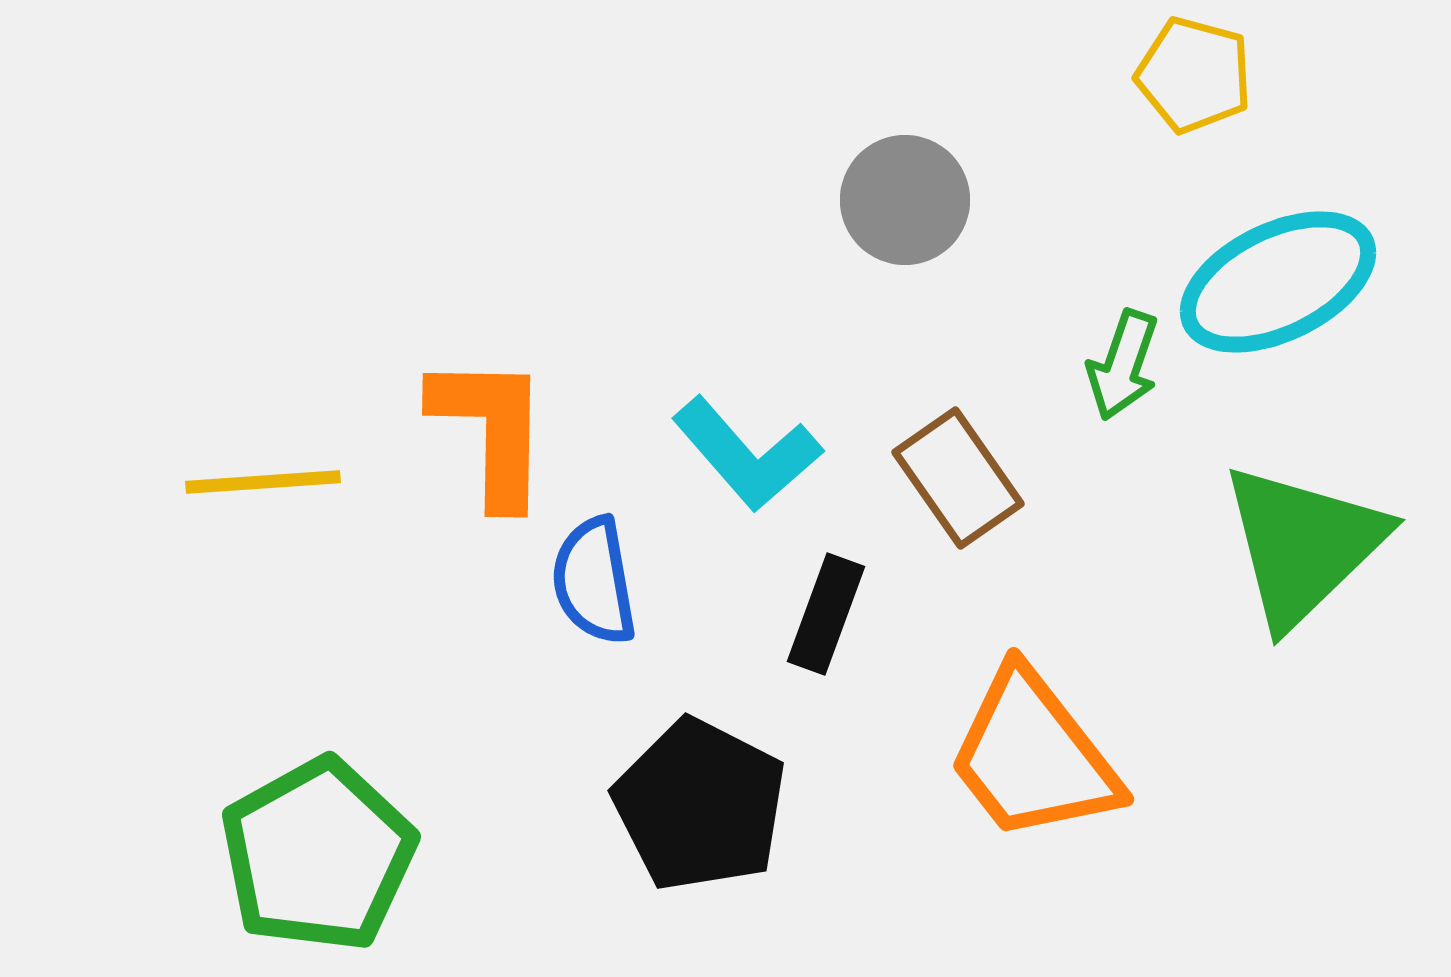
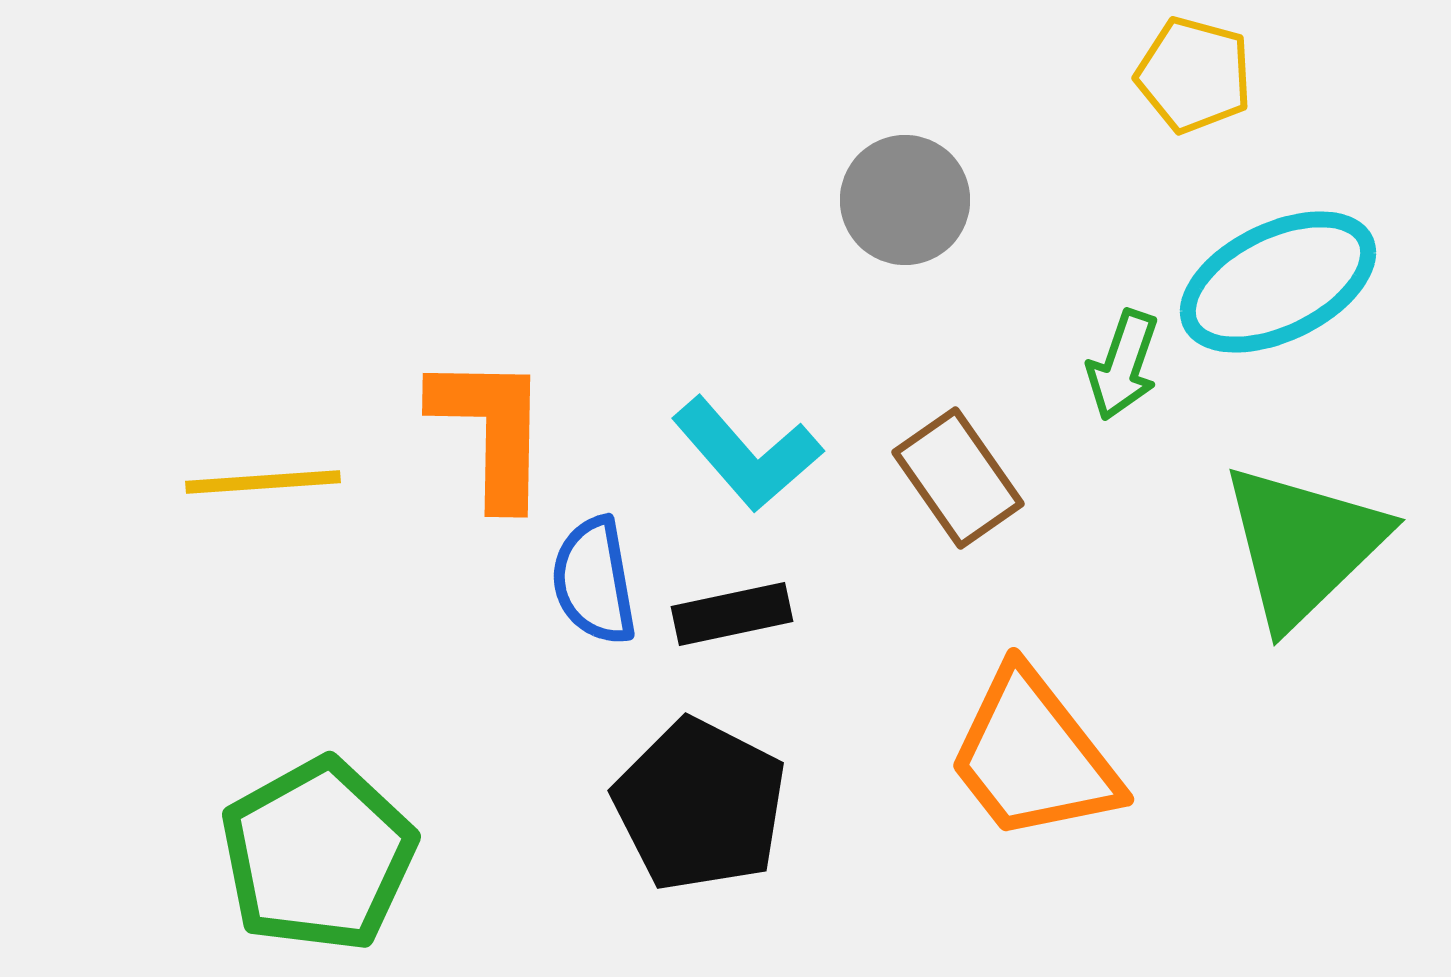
black rectangle: moved 94 px left; rotated 58 degrees clockwise
